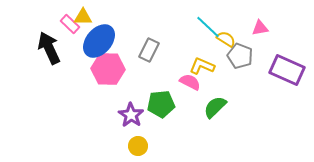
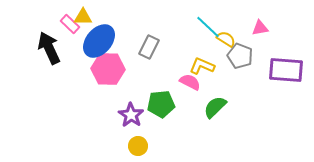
gray rectangle: moved 3 px up
purple rectangle: moved 1 px left; rotated 20 degrees counterclockwise
